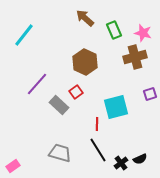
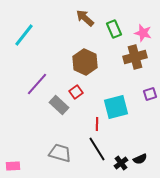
green rectangle: moved 1 px up
black line: moved 1 px left, 1 px up
pink rectangle: rotated 32 degrees clockwise
